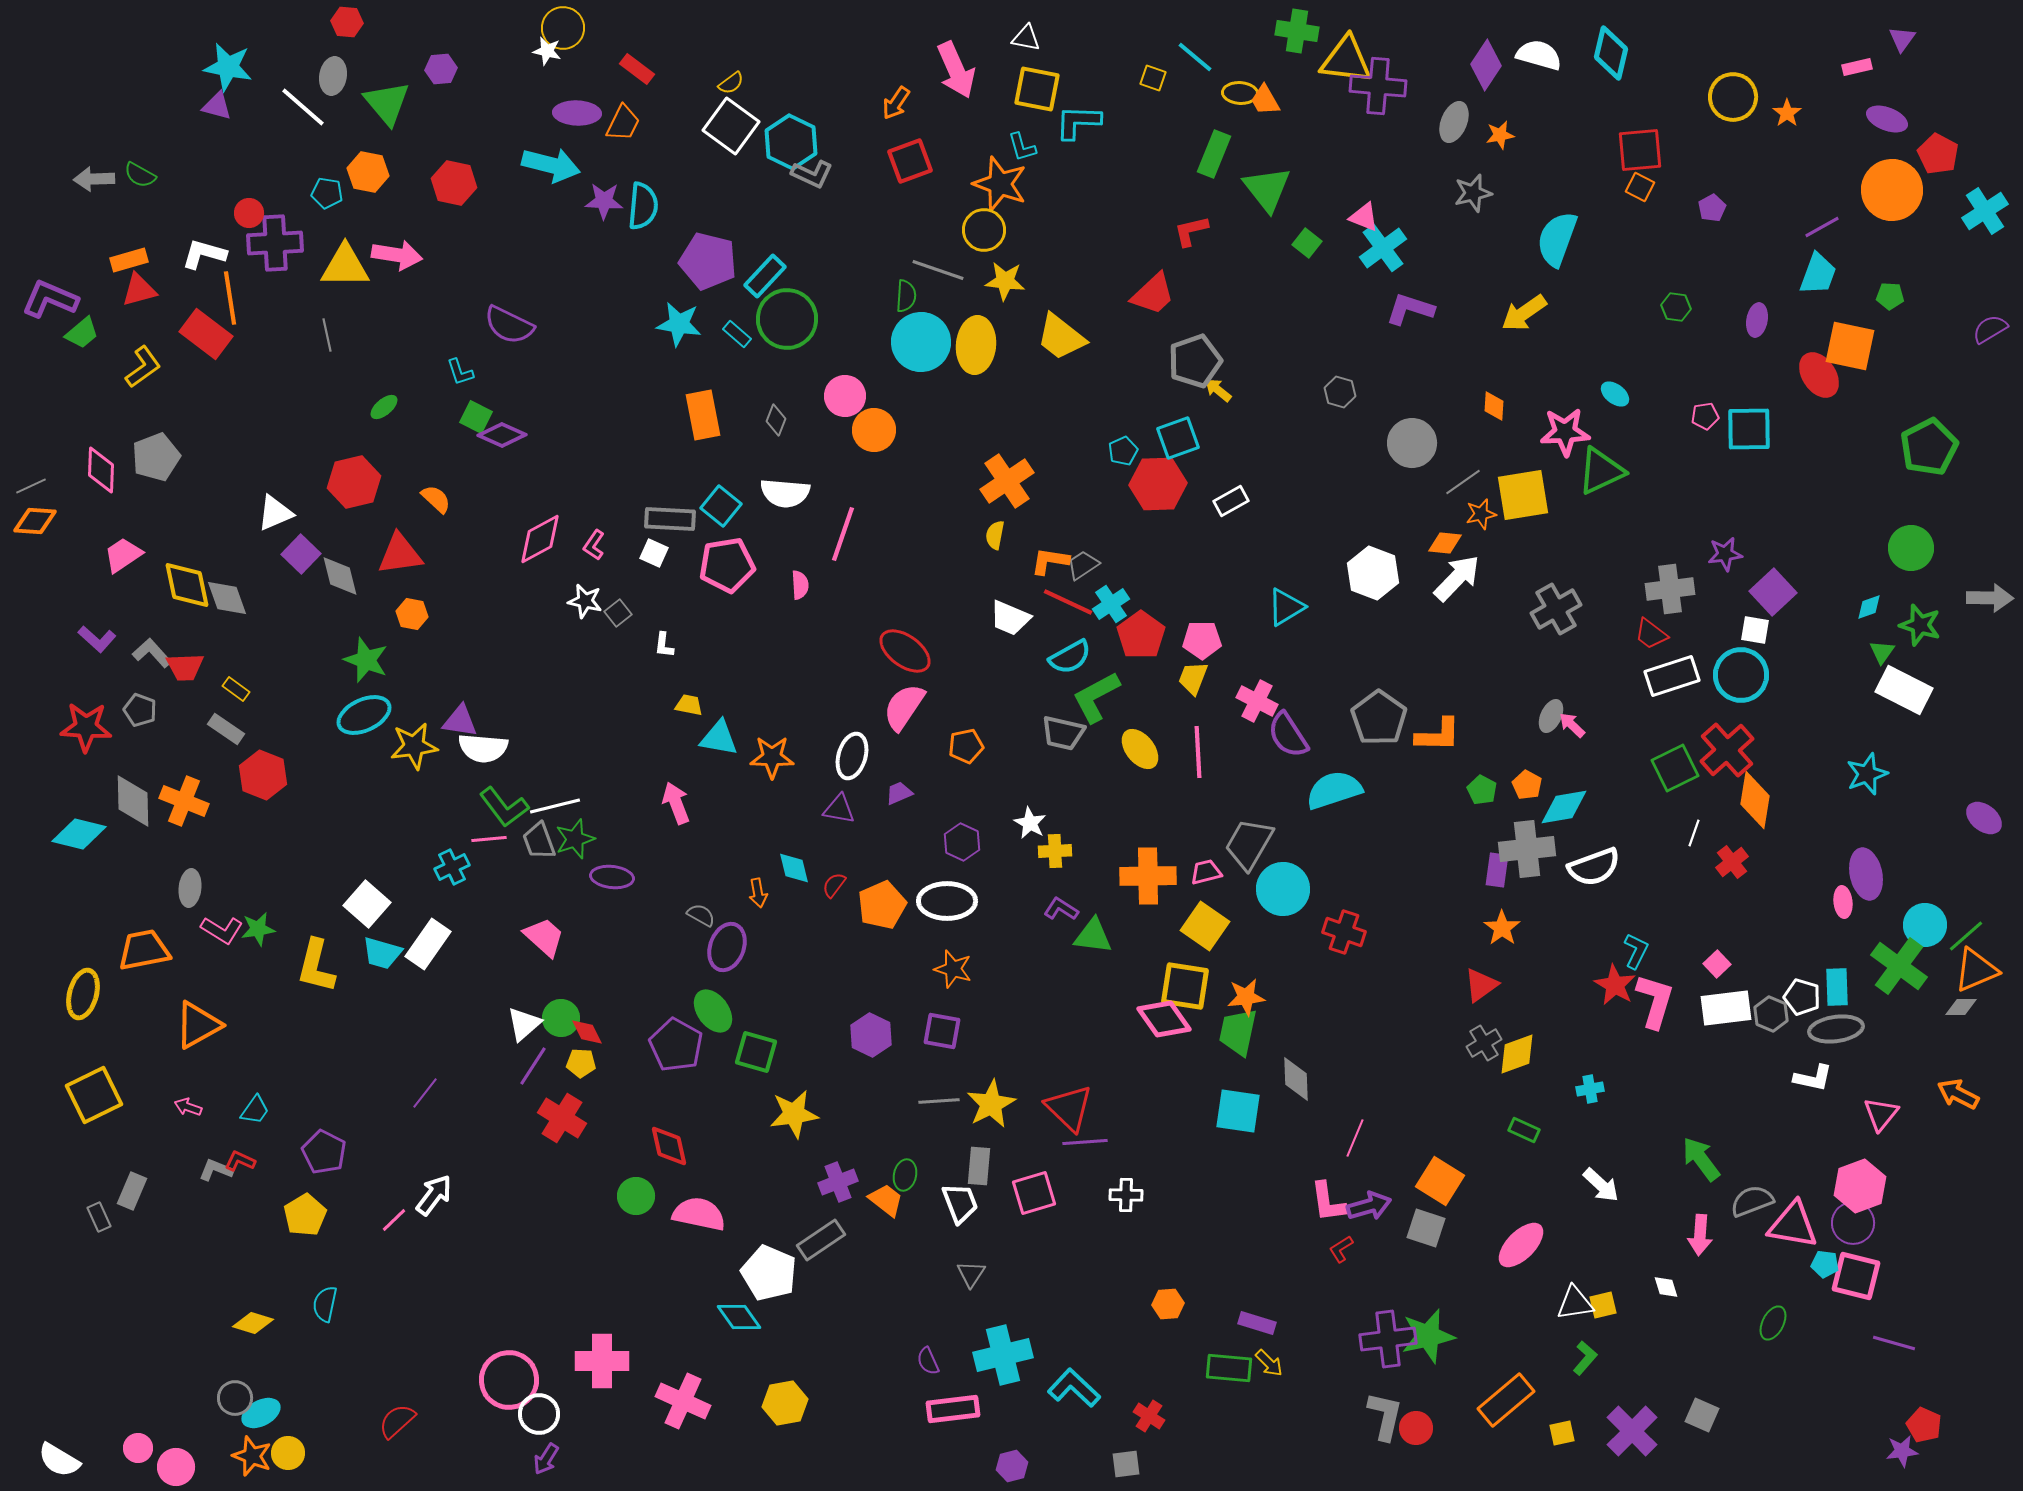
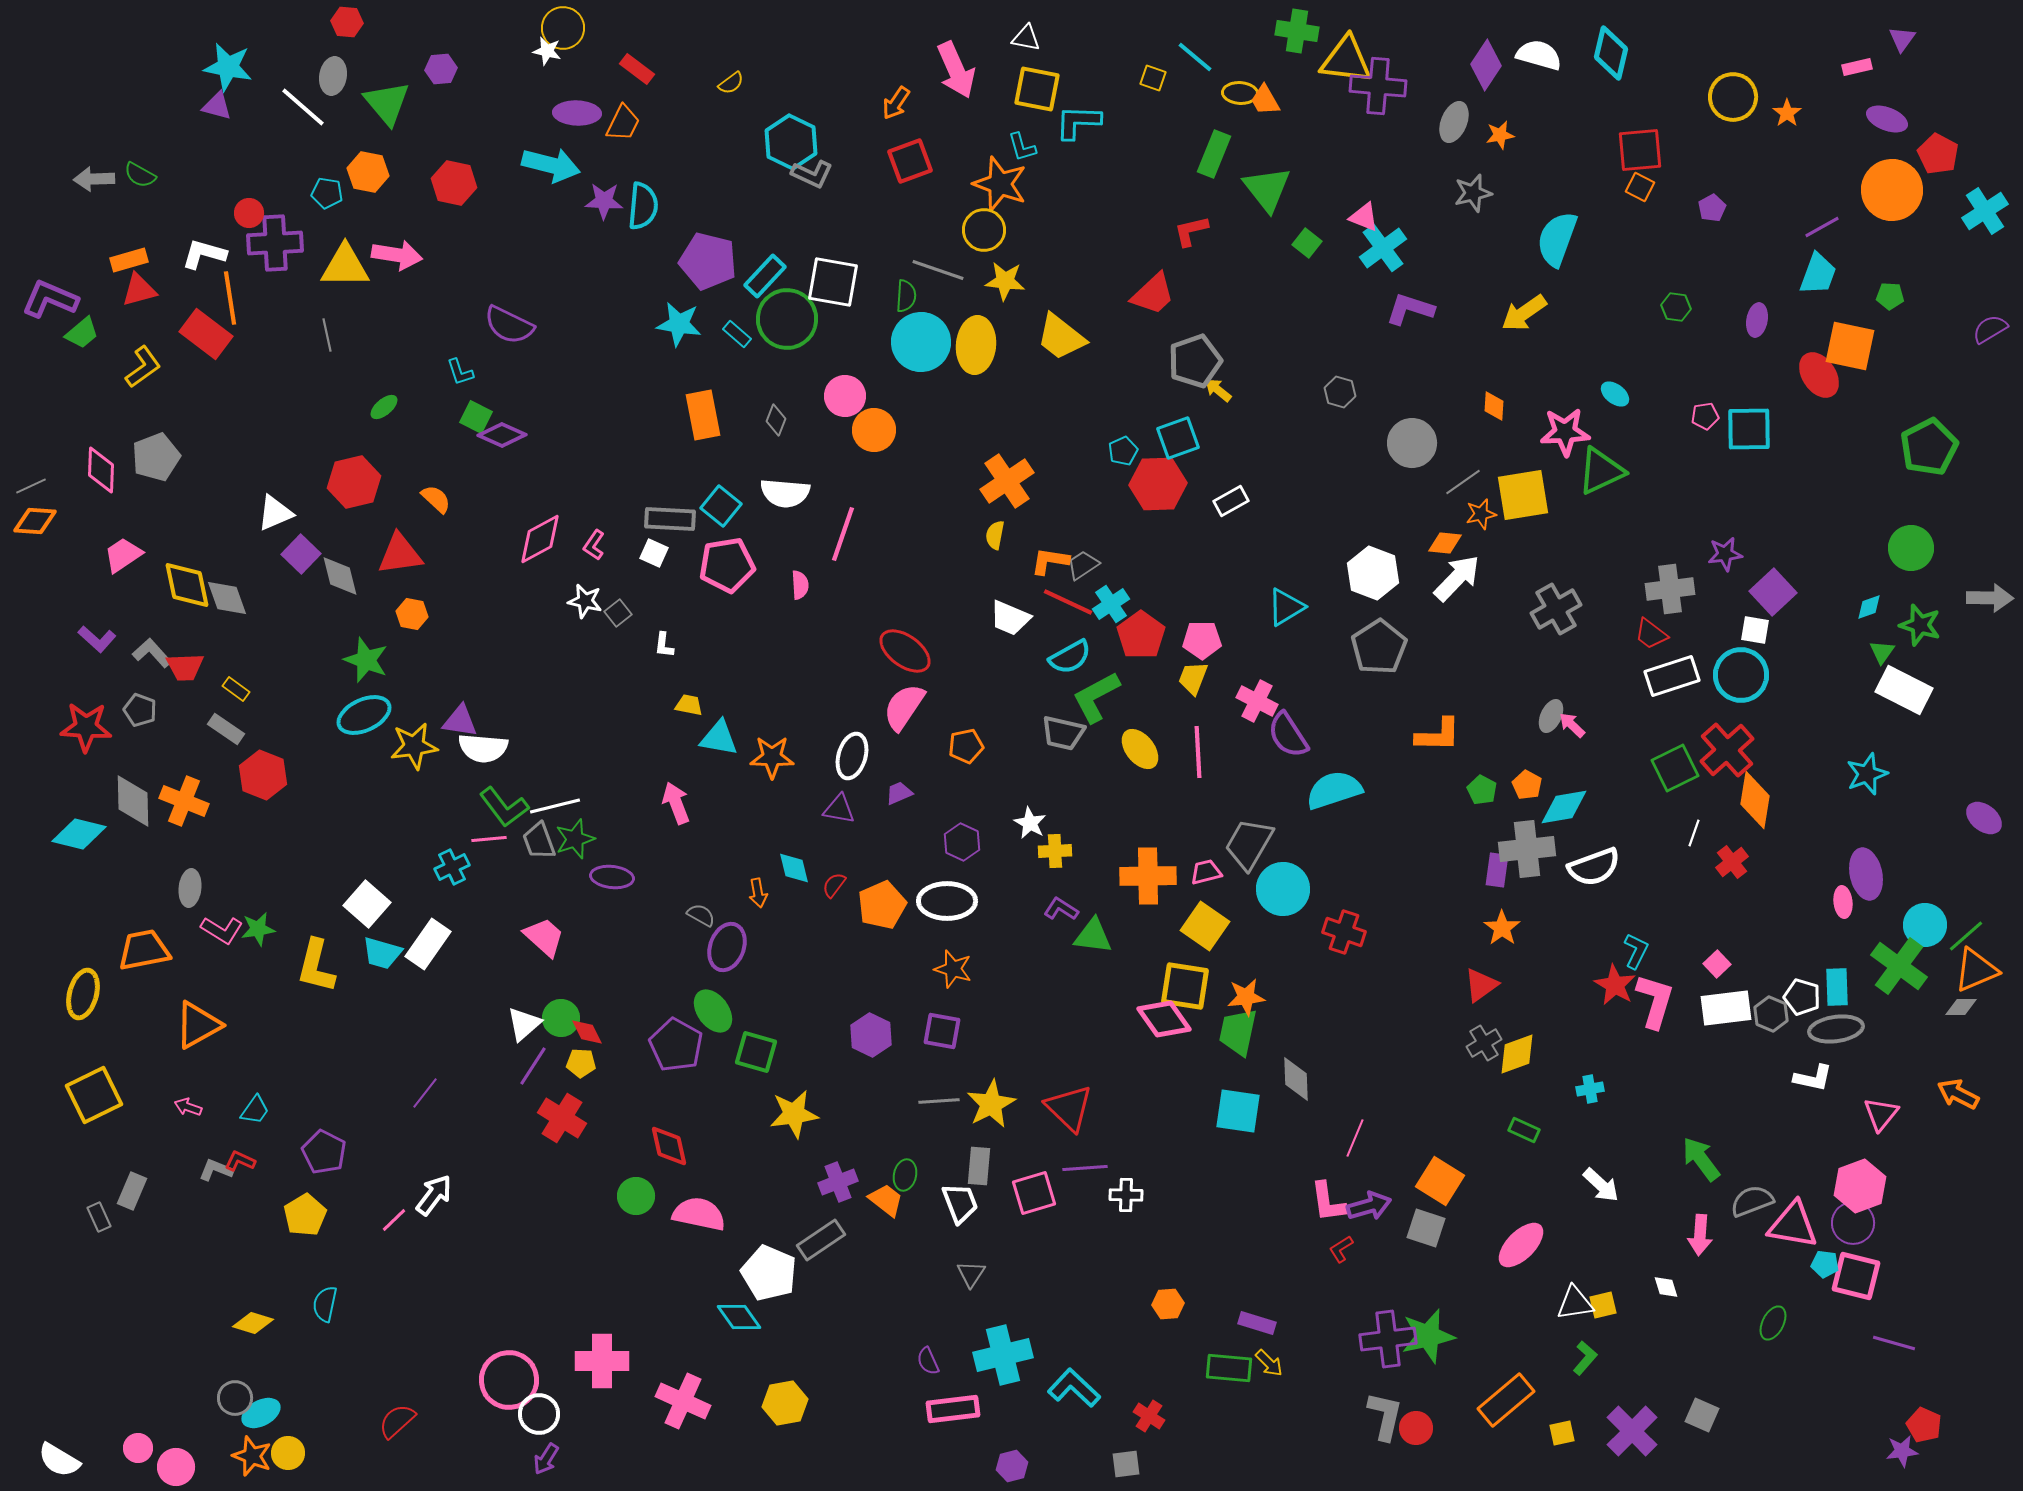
white square at (731, 126): moved 102 px right, 156 px down; rotated 26 degrees counterclockwise
gray pentagon at (1379, 718): moved 71 px up; rotated 4 degrees clockwise
purple line at (1085, 1142): moved 26 px down
